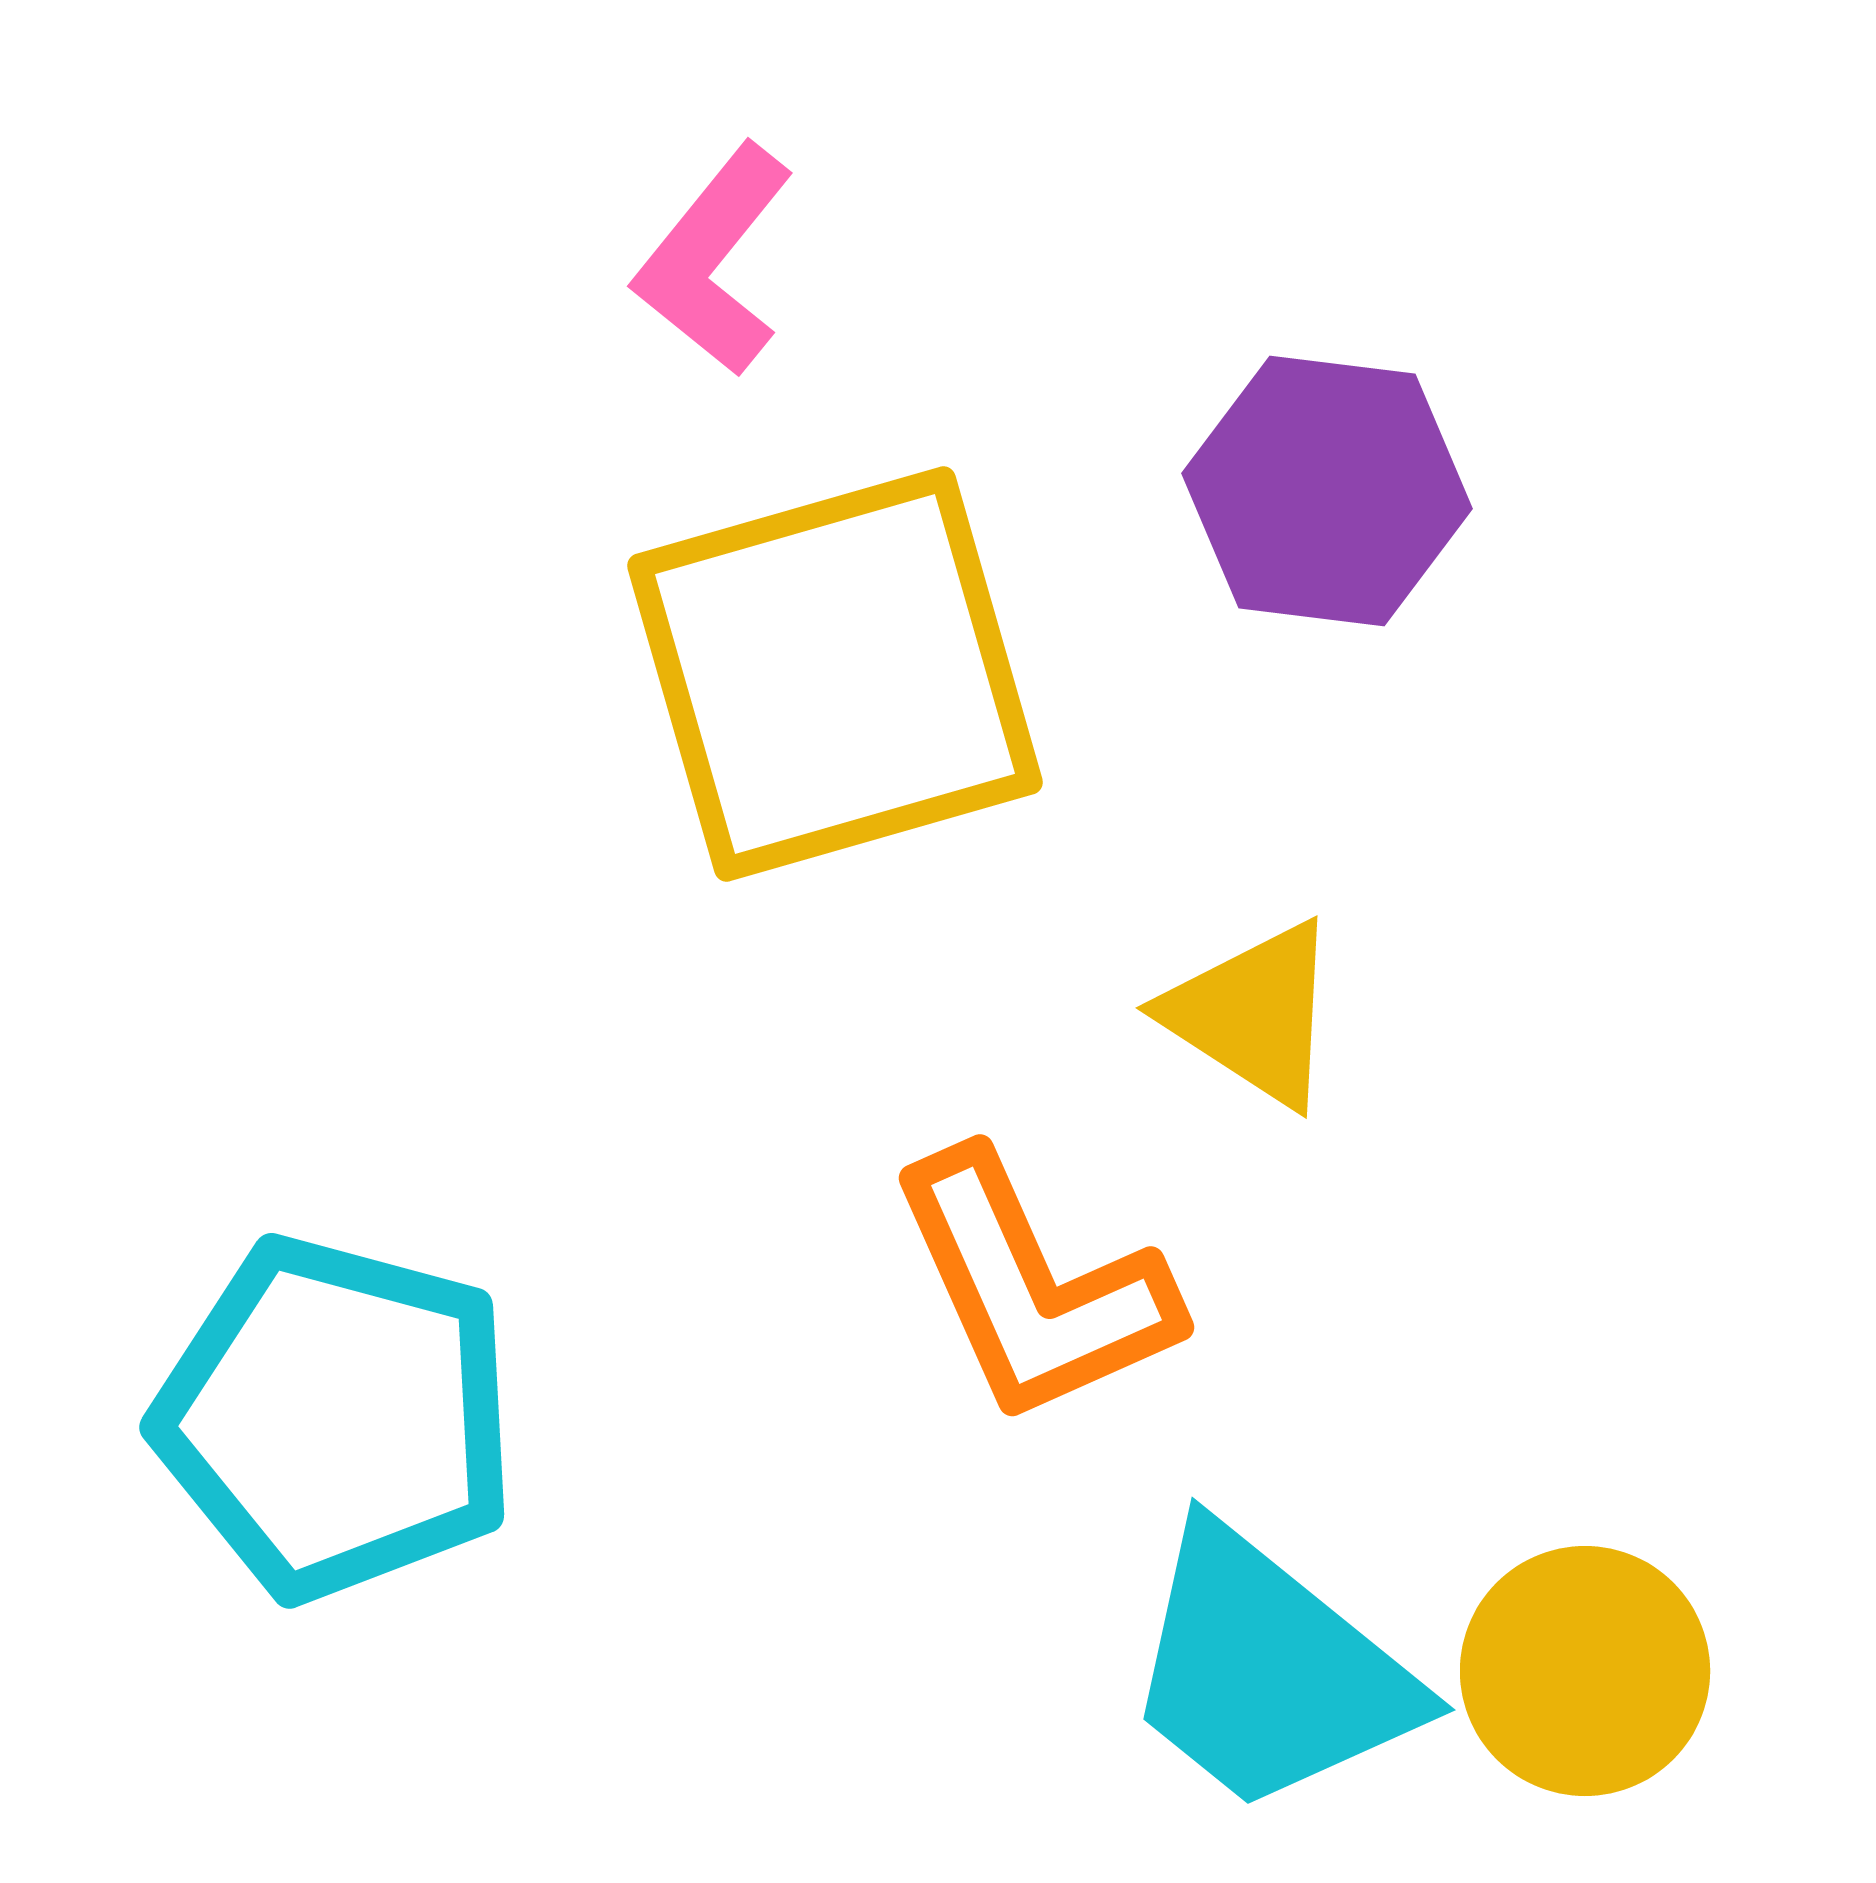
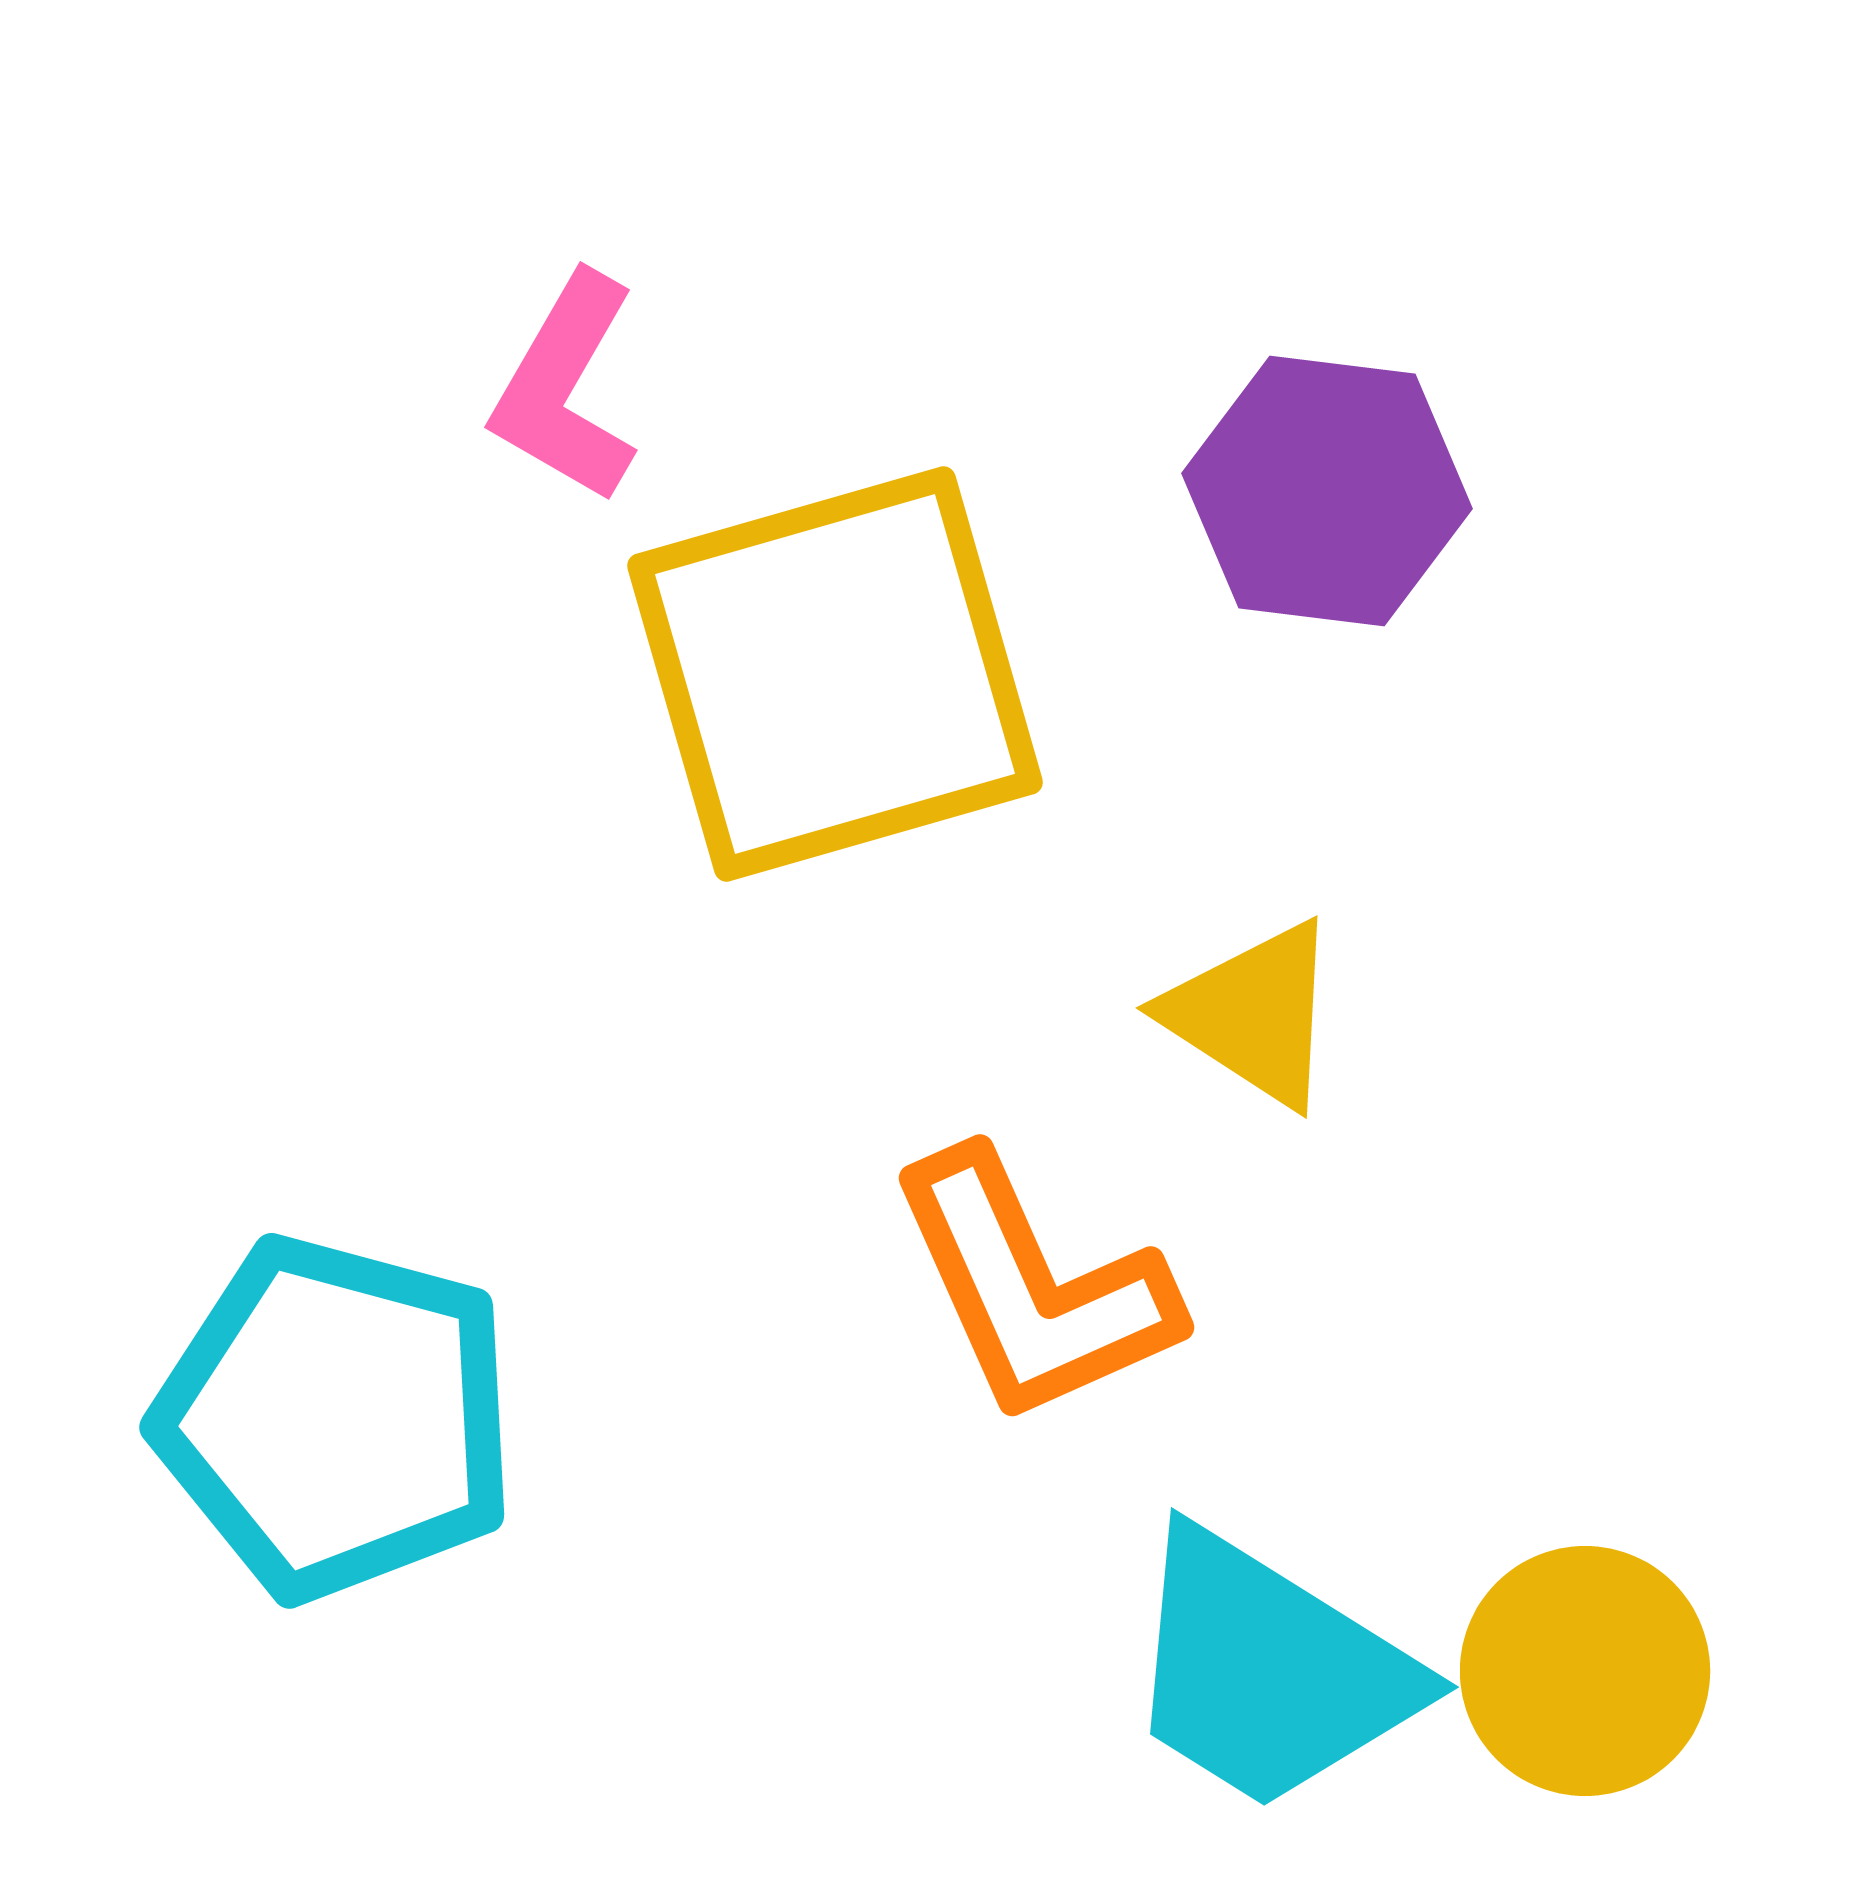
pink L-shape: moved 148 px left, 128 px down; rotated 9 degrees counterclockwise
cyan trapezoid: rotated 7 degrees counterclockwise
